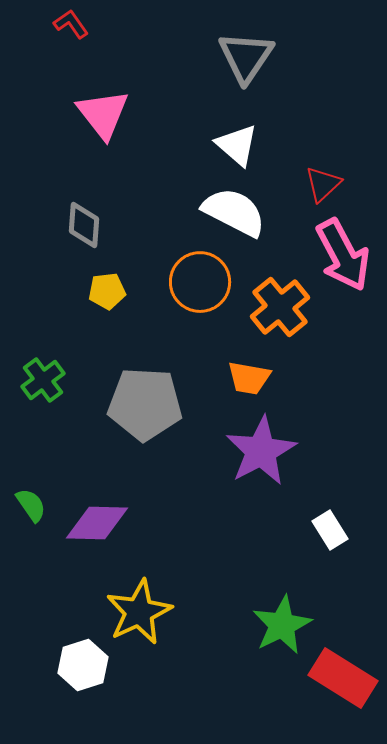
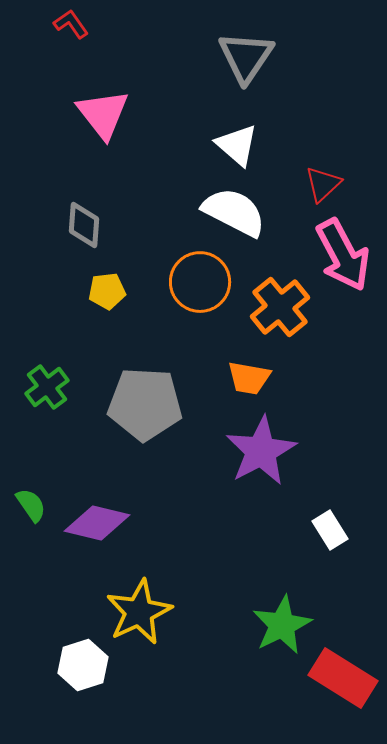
green cross: moved 4 px right, 7 px down
purple diamond: rotated 12 degrees clockwise
